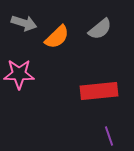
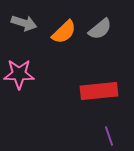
orange semicircle: moved 7 px right, 5 px up
